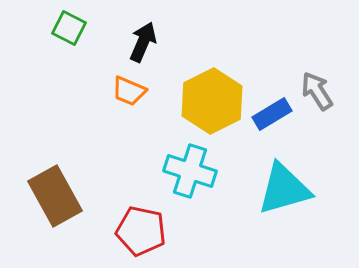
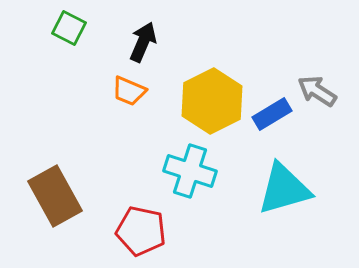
gray arrow: rotated 24 degrees counterclockwise
